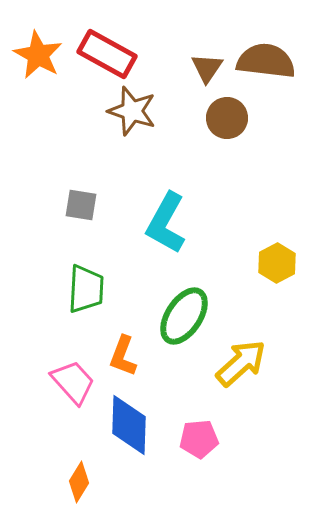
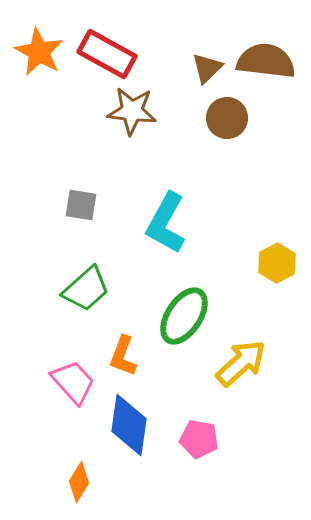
orange star: moved 1 px right, 3 px up
brown triangle: rotated 12 degrees clockwise
brown star: rotated 12 degrees counterclockwise
green trapezoid: rotated 45 degrees clockwise
blue diamond: rotated 6 degrees clockwise
pink pentagon: rotated 15 degrees clockwise
